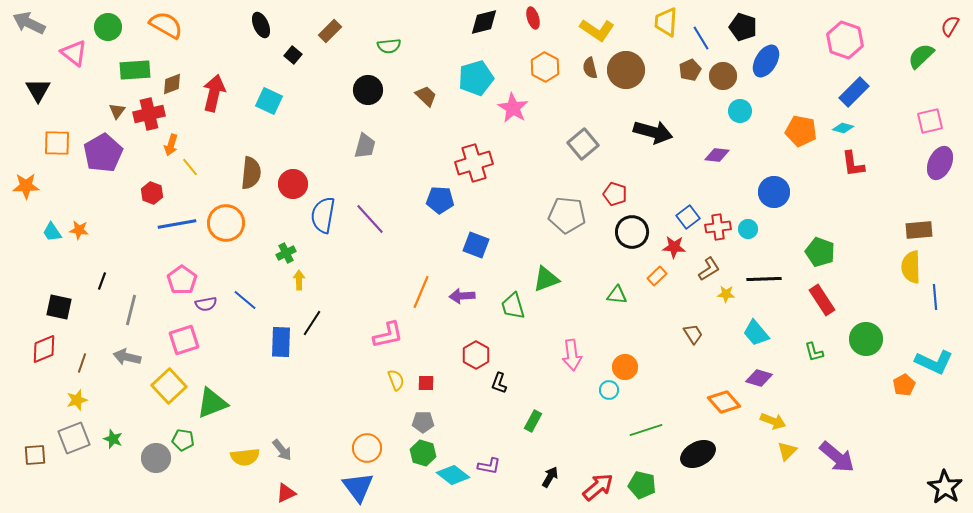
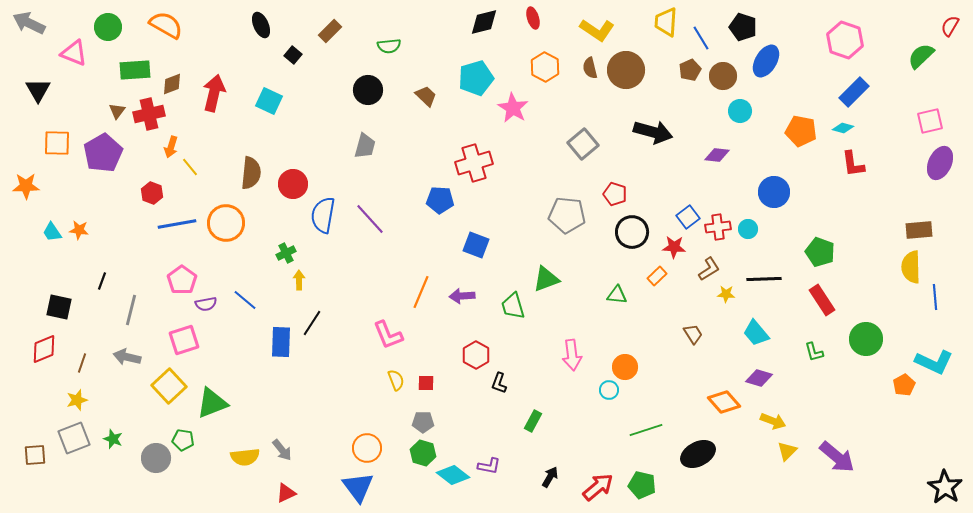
pink triangle at (74, 53): rotated 16 degrees counterclockwise
orange arrow at (171, 145): moved 2 px down
pink L-shape at (388, 335): rotated 80 degrees clockwise
